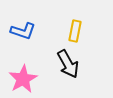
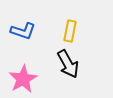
yellow rectangle: moved 5 px left
